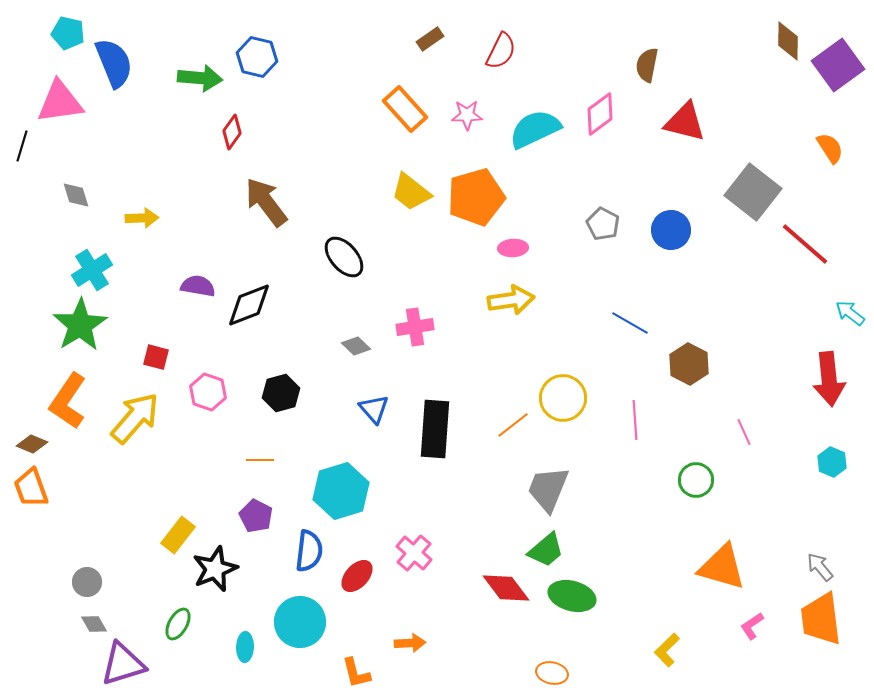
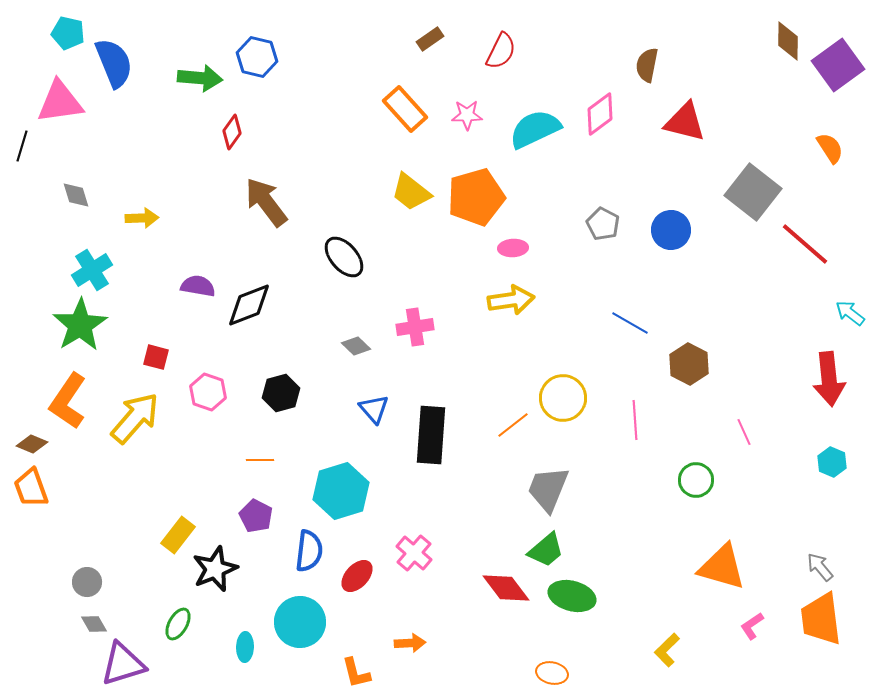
black rectangle at (435, 429): moved 4 px left, 6 px down
